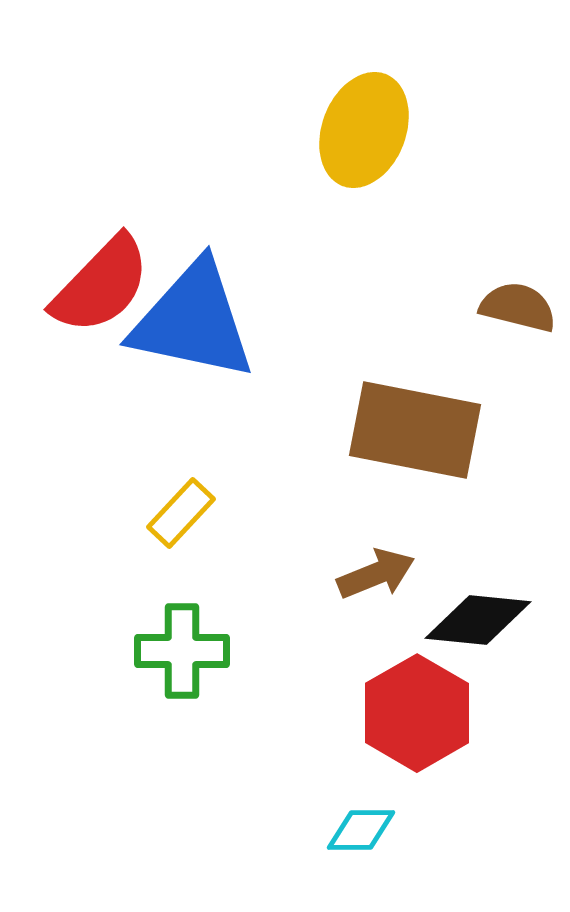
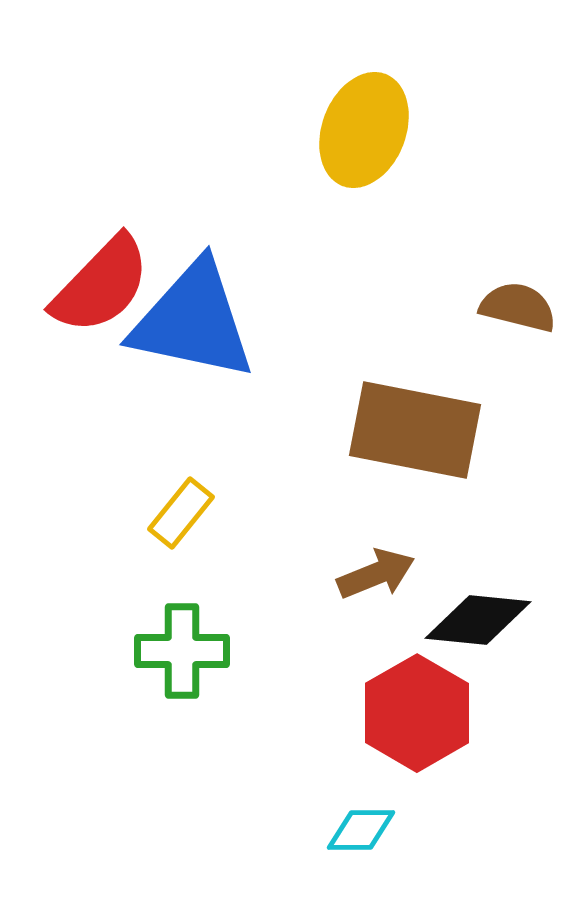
yellow rectangle: rotated 4 degrees counterclockwise
